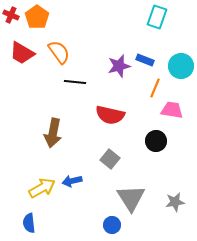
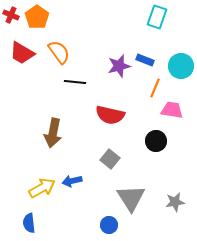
blue circle: moved 3 px left
